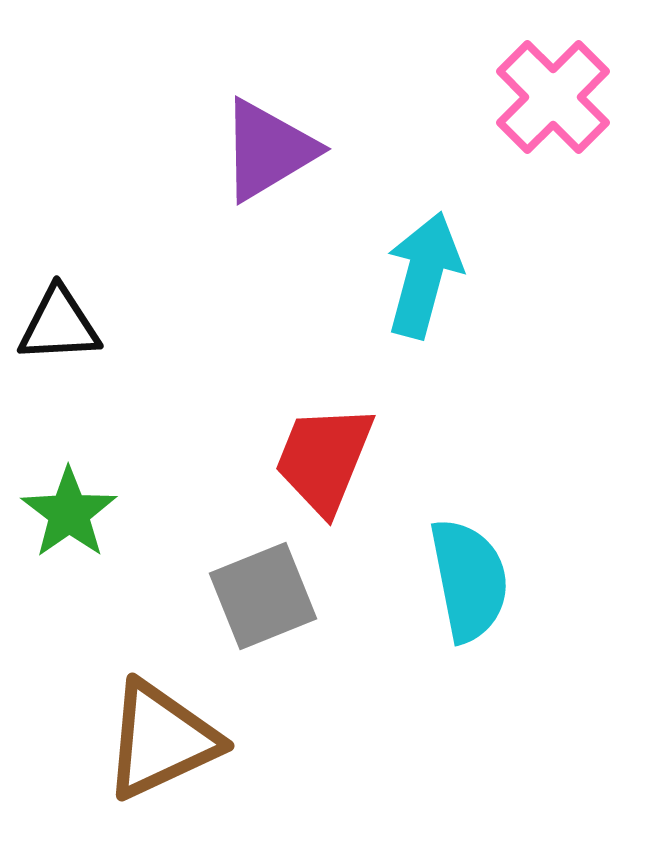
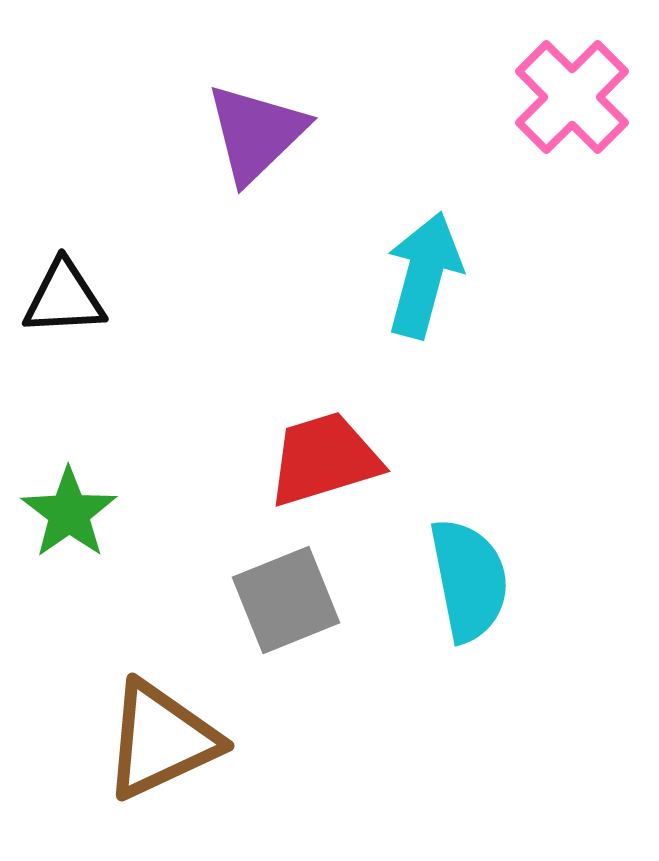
pink cross: moved 19 px right
purple triangle: moved 12 px left, 17 px up; rotated 13 degrees counterclockwise
black triangle: moved 5 px right, 27 px up
red trapezoid: rotated 51 degrees clockwise
gray square: moved 23 px right, 4 px down
